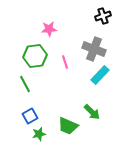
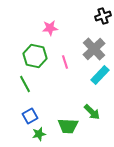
pink star: moved 1 px right, 1 px up
gray cross: rotated 25 degrees clockwise
green hexagon: rotated 20 degrees clockwise
green trapezoid: rotated 20 degrees counterclockwise
